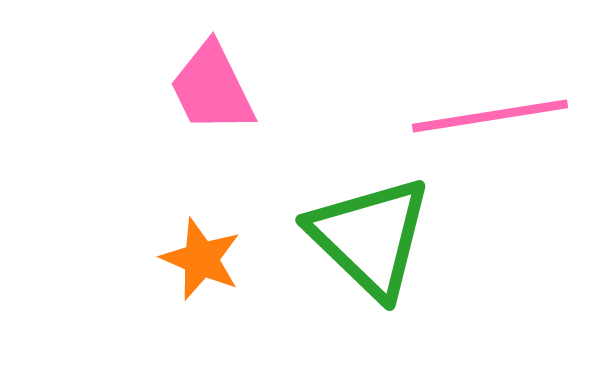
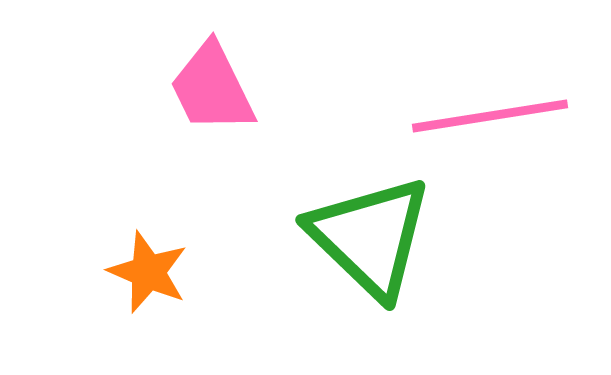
orange star: moved 53 px left, 13 px down
